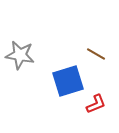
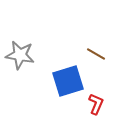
red L-shape: rotated 45 degrees counterclockwise
